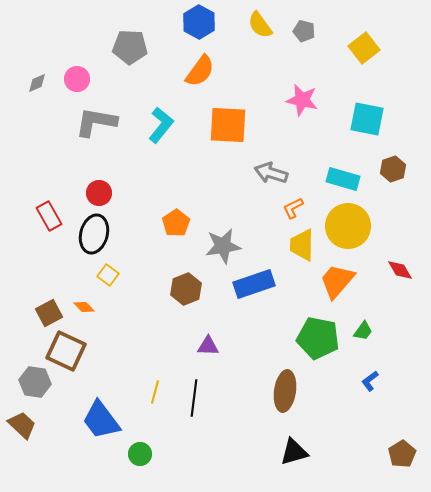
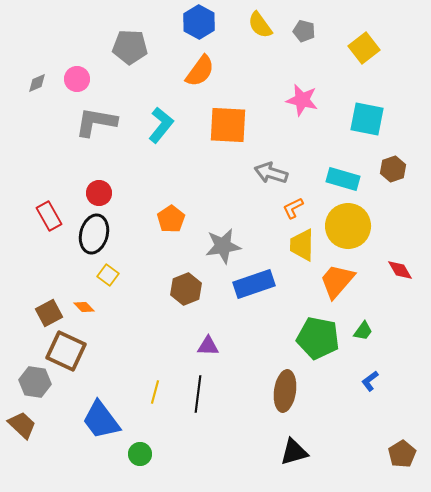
orange pentagon at (176, 223): moved 5 px left, 4 px up
black line at (194, 398): moved 4 px right, 4 px up
